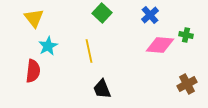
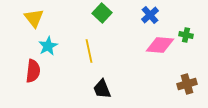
brown cross: rotated 12 degrees clockwise
